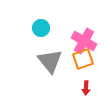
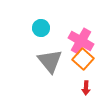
pink cross: moved 3 px left
orange square: rotated 30 degrees counterclockwise
